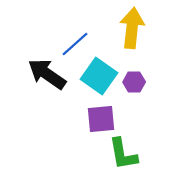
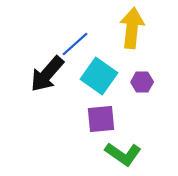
black arrow: rotated 84 degrees counterclockwise
purple hexagon: moved 8 px right
green L-shape: rotated 45 degrees counterclockwise
